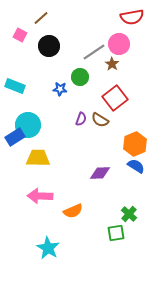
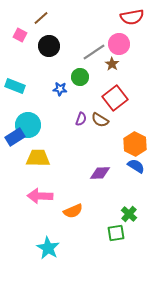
orange hexagon: rotated 10 degrees counterclockwise
